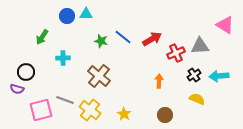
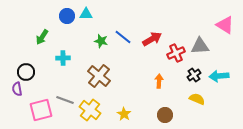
purple semicircle: rotated 64 degrees clockwise
